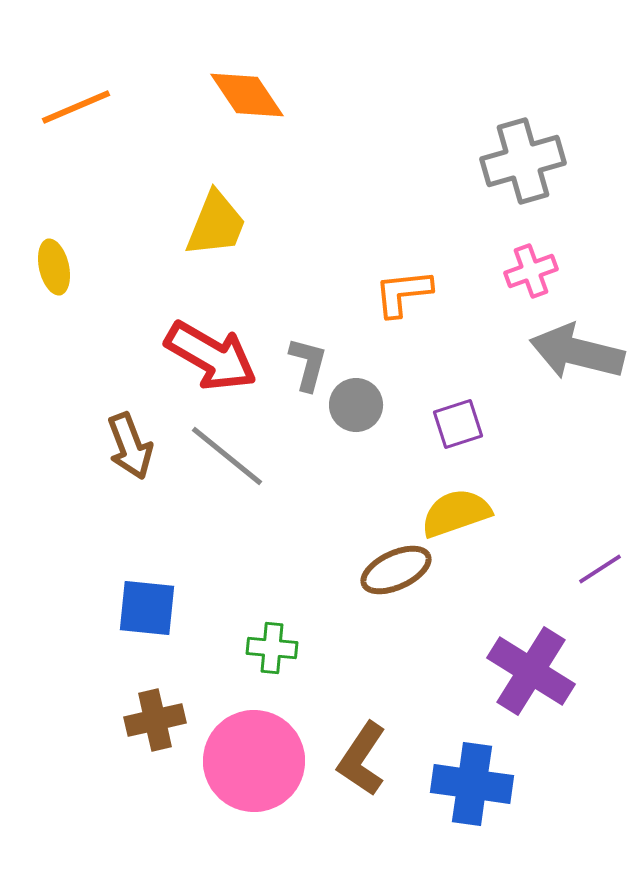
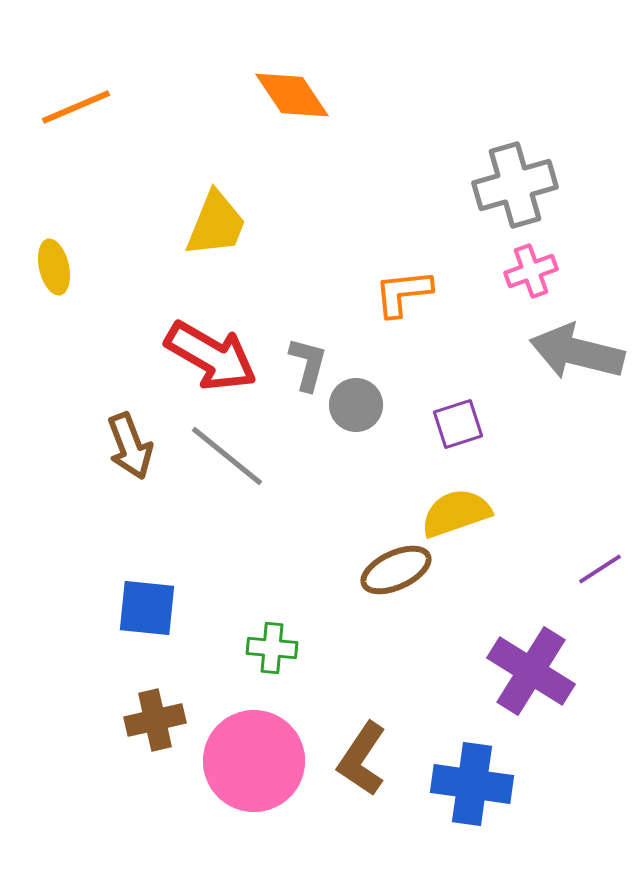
orange diamond: moved 45 px right
gray cross: moved 8 px left, 24 px down
